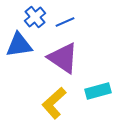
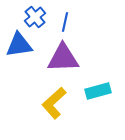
blue line: rotated 54 degrees counterclockwise
purple triangle: rotated 36 degrees counterclockwise
